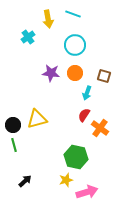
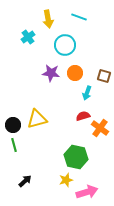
cyan line: moved 6 px right, 3 px down
cyan circle: moved 10 px left
red semicircle: moved 1 px left, 1 px down; rotated 40 degrees clockwise
